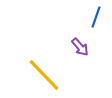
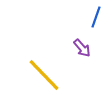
purple arrow: moved 2 px right, 1 px down
